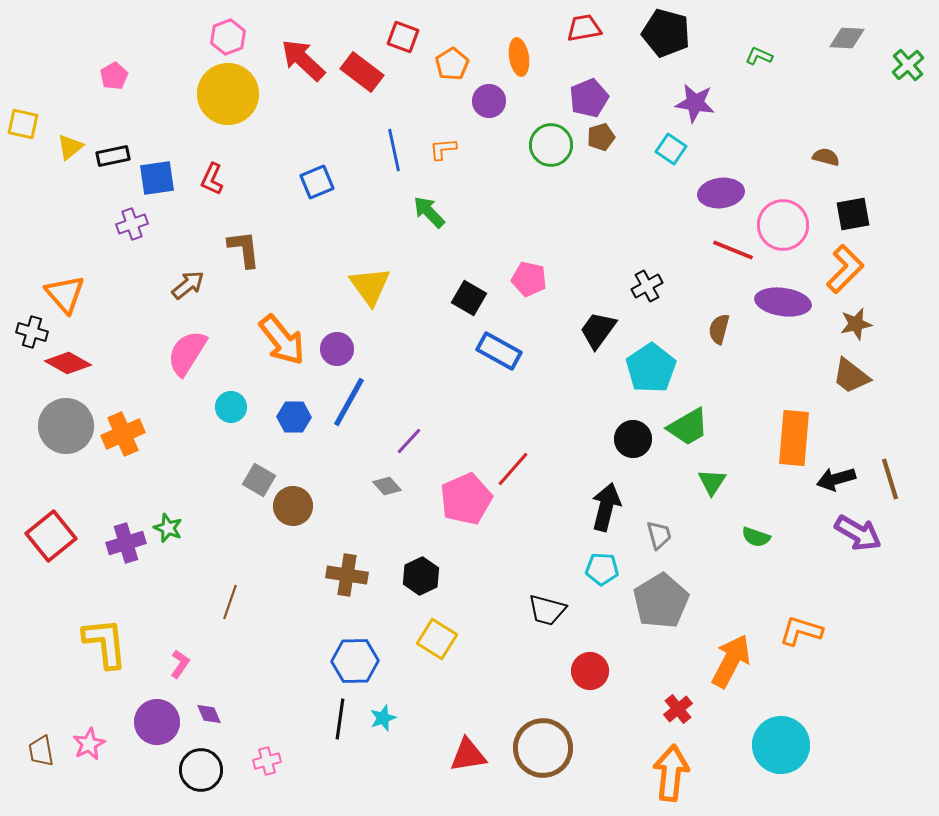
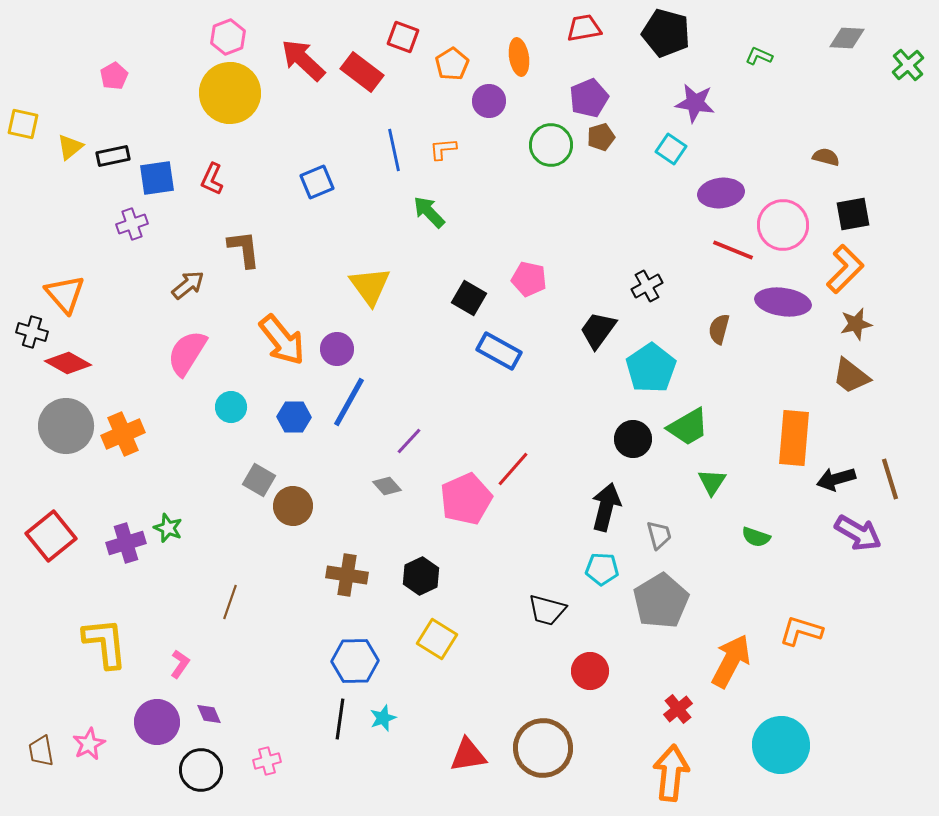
yellow circle at (228, 94): moved 2 px right, 1 px up
